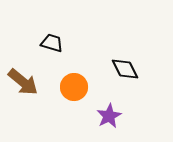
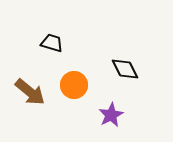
brown arrow: moved 7 px right, 10 px down
orange circle: moved 2 px up
purple star: moved 2 px right, 1 px up
